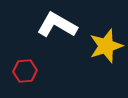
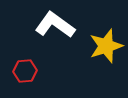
white L-shape: moved 2 px left; rotated 6 degrees clockwise
